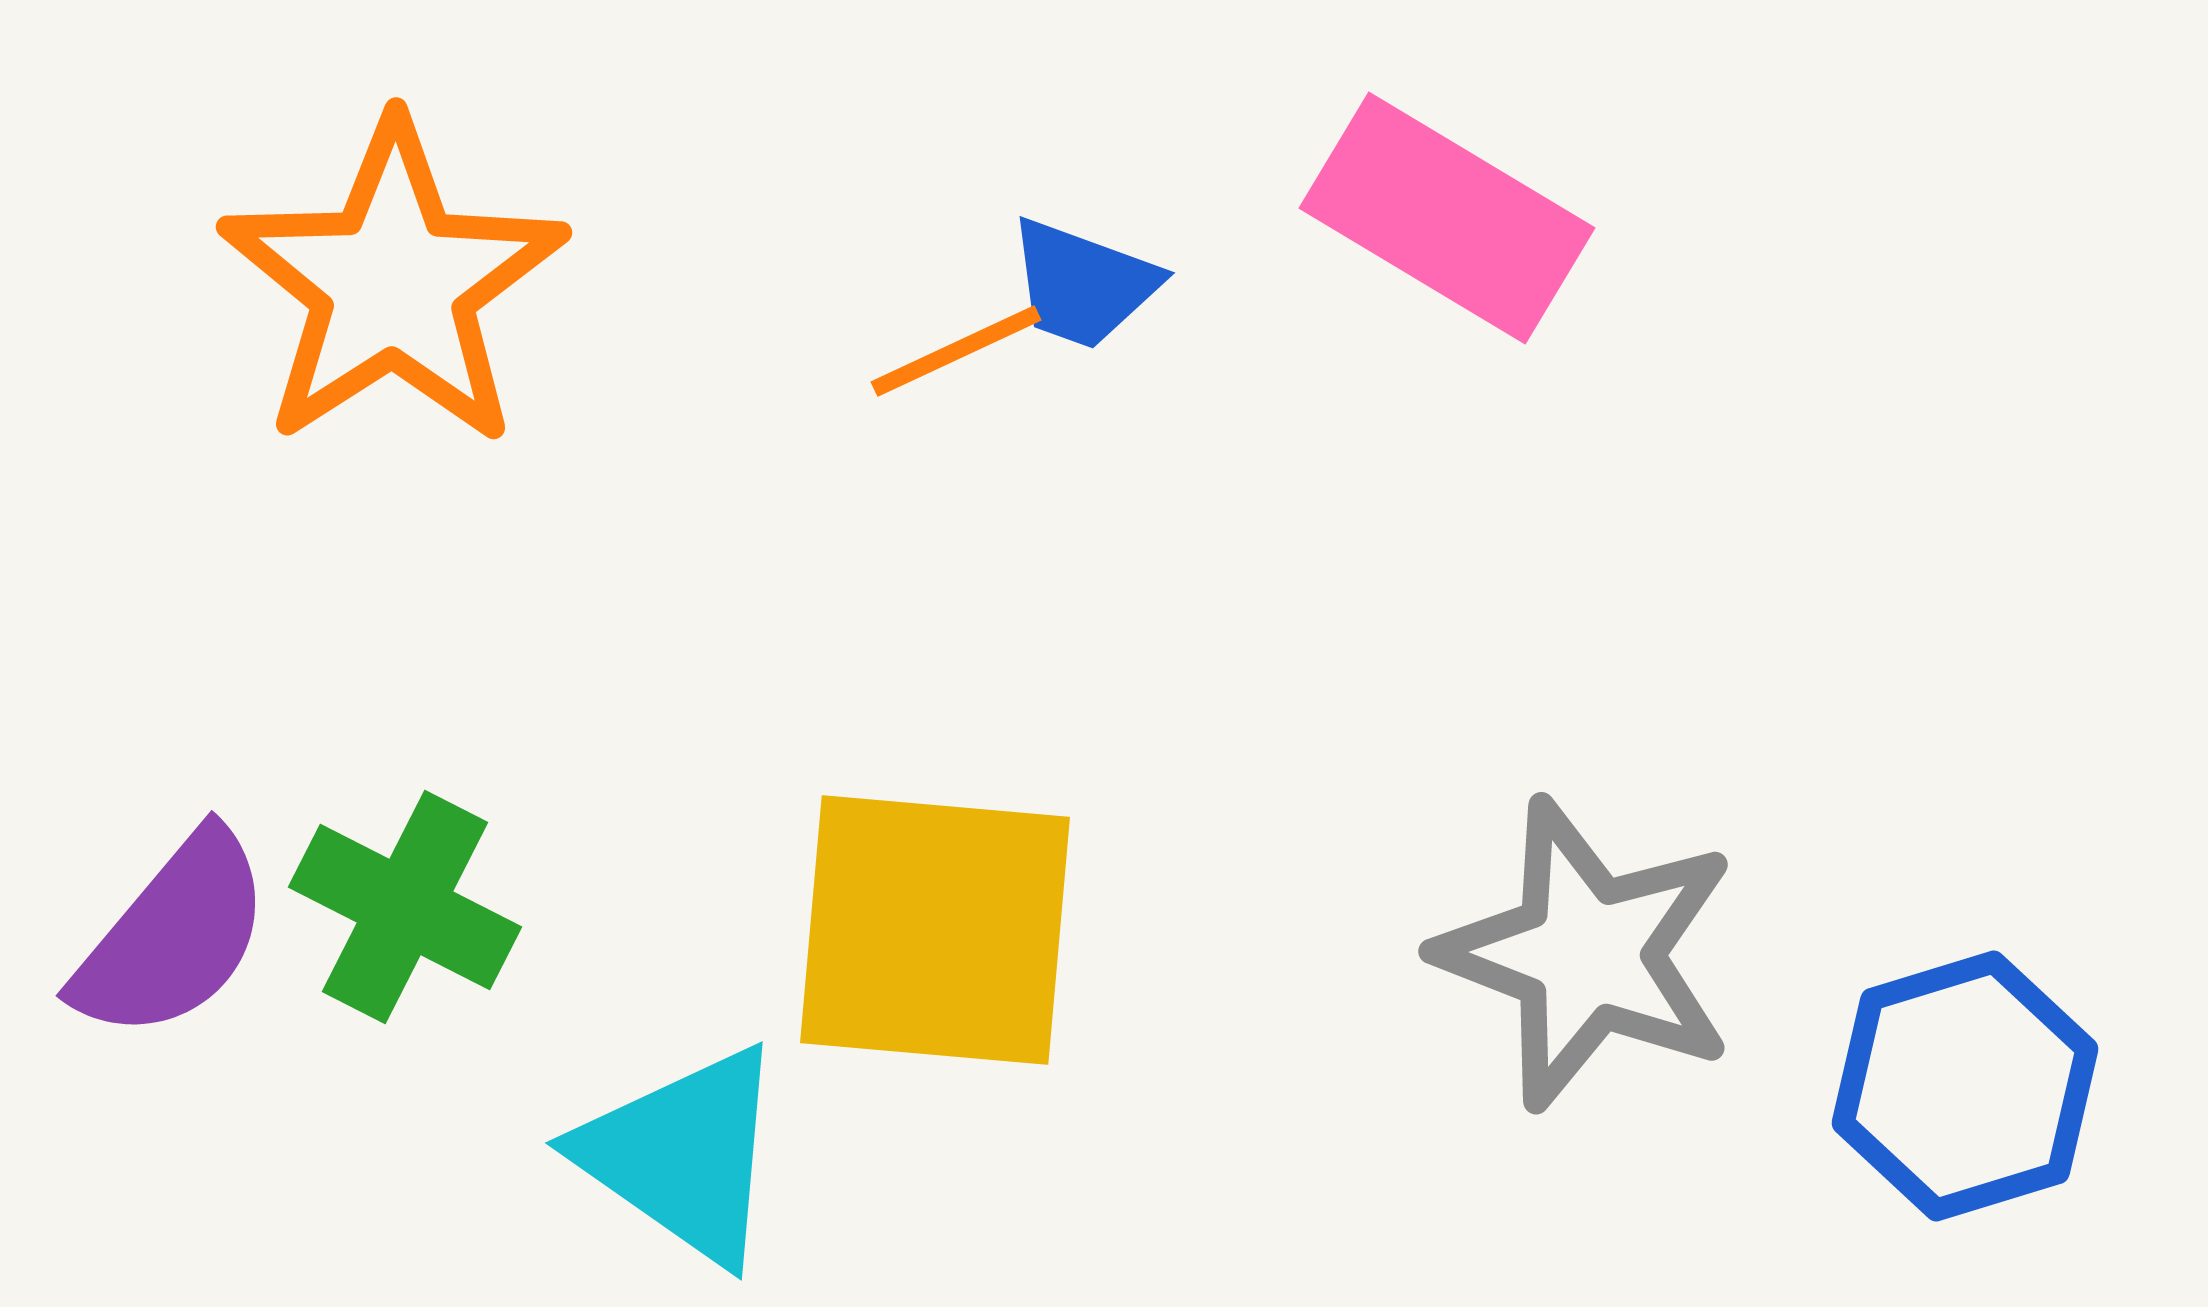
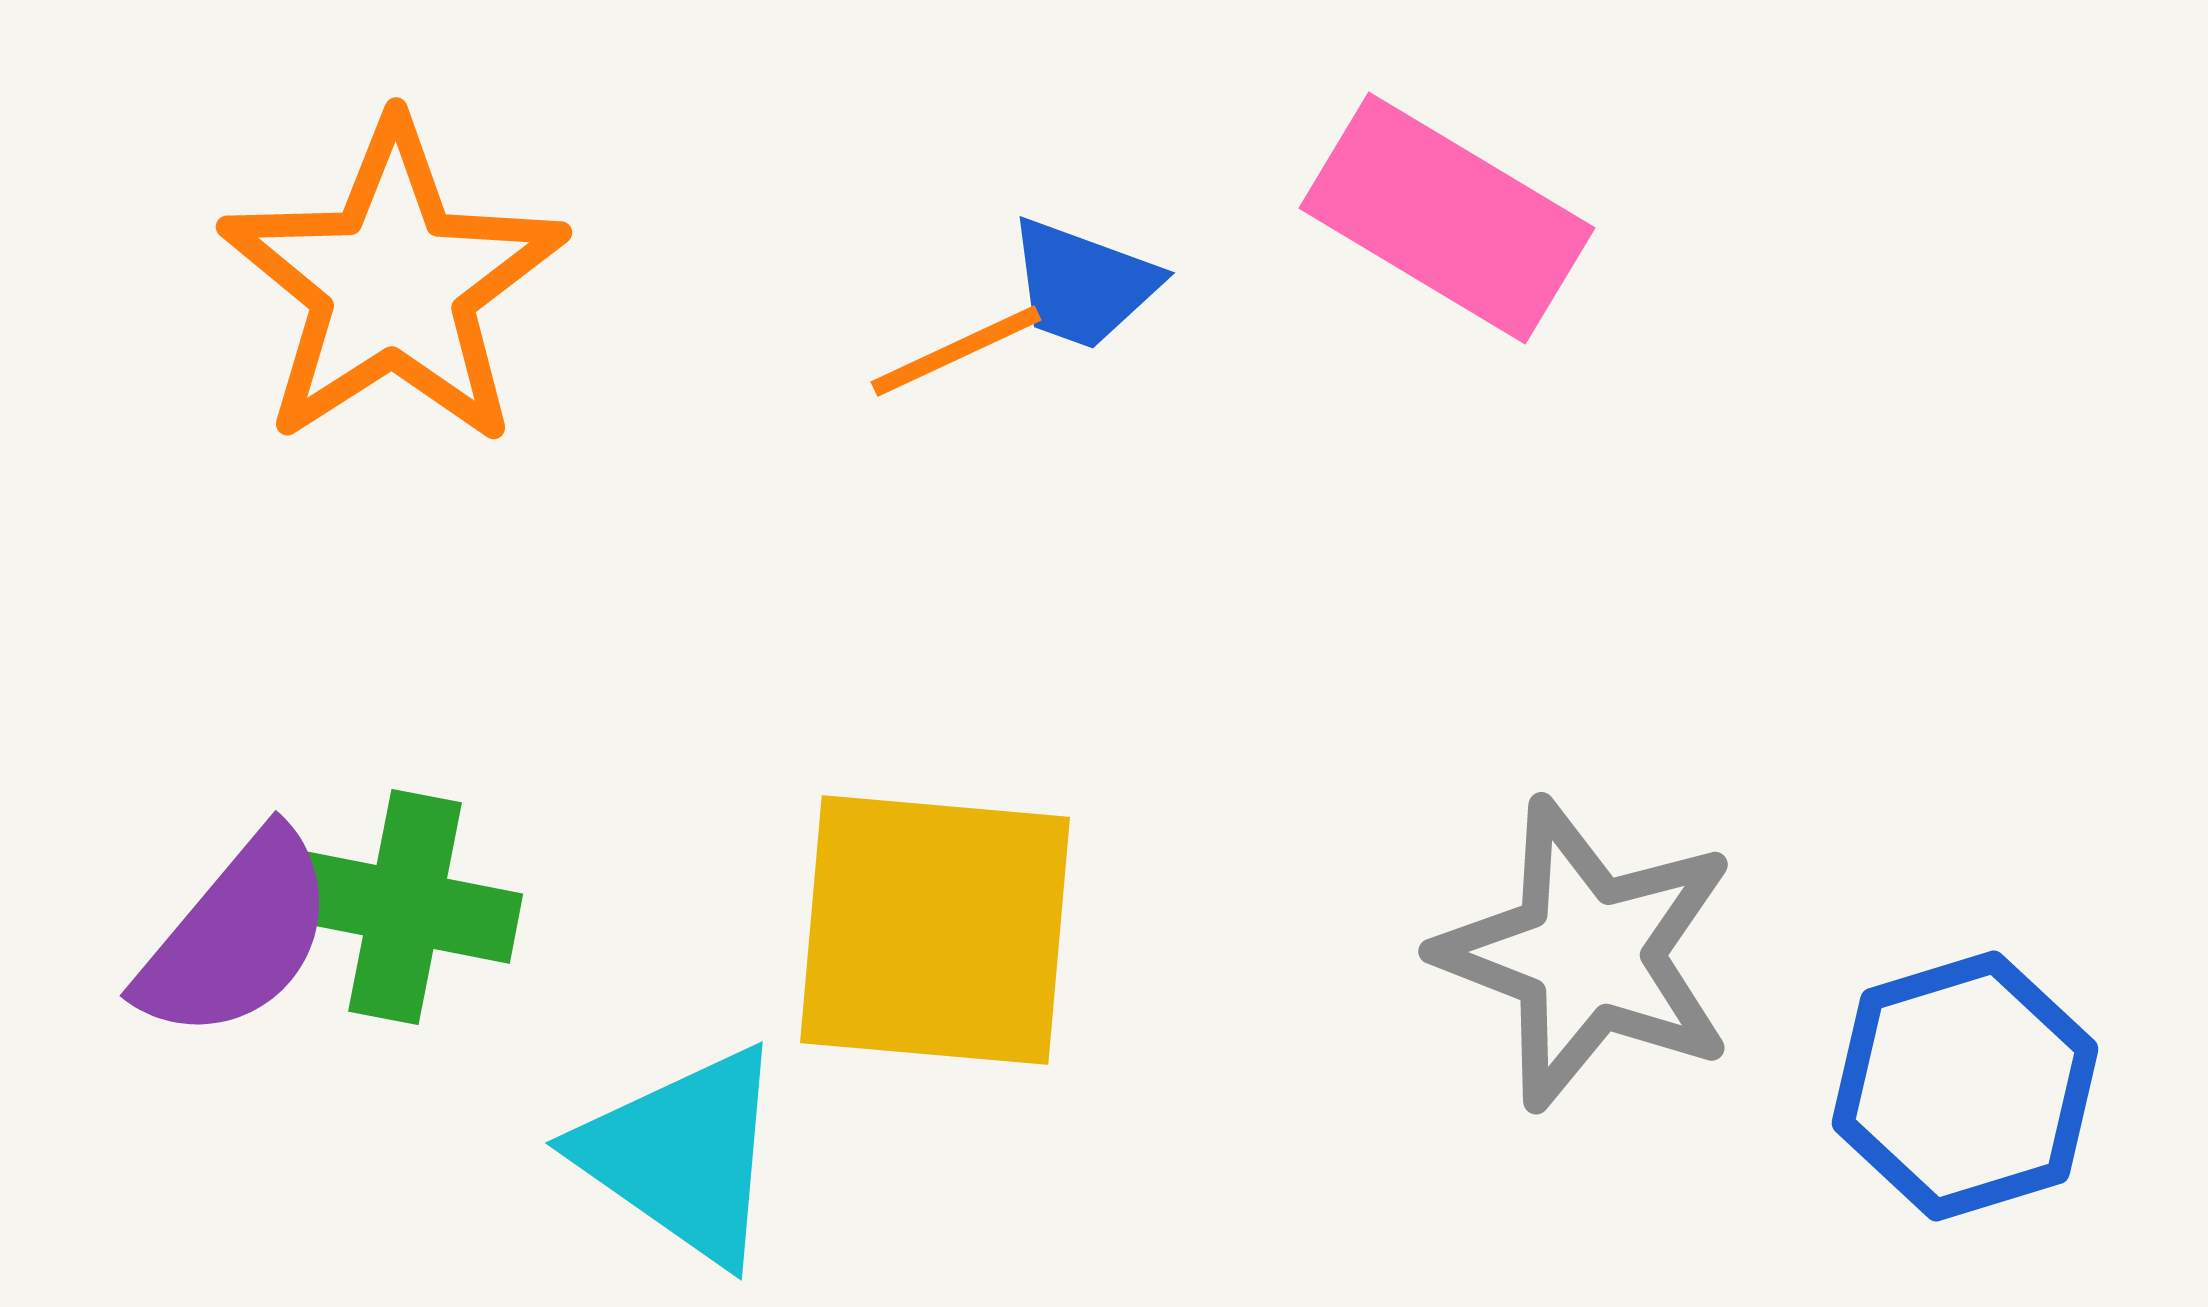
green cross: rotated 16 degrees counterclockwise
purple semicircle: moved 64 px right
